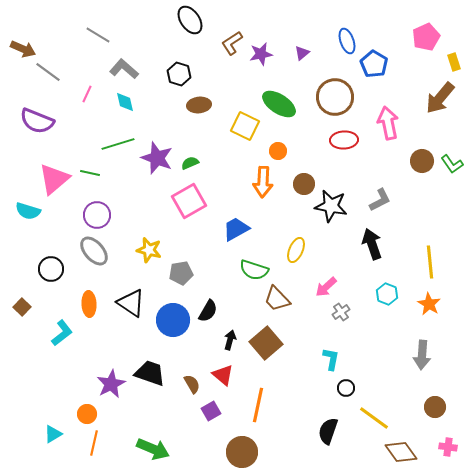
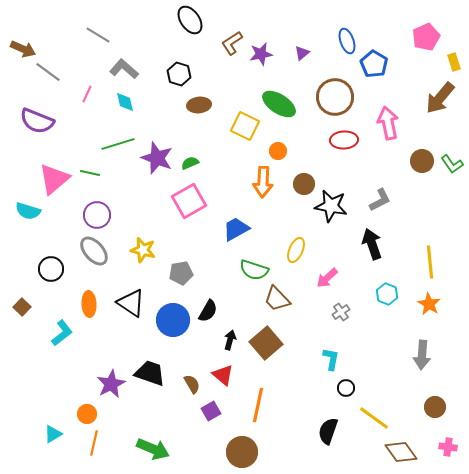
yellow star at (149, 250): moved 6 px left
pink arrow at (326, 287): moved 1 px right, 9 px up
